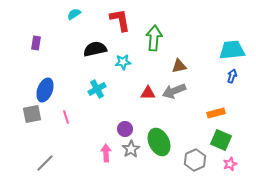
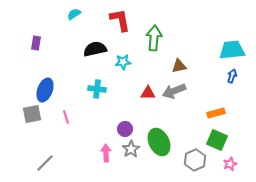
cyan cross: rotated 36 degrees clockwise
green square: moved 4 px left
